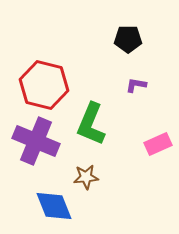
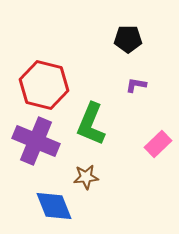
pink rectangle: rotated 20 degrees counterclockwise
